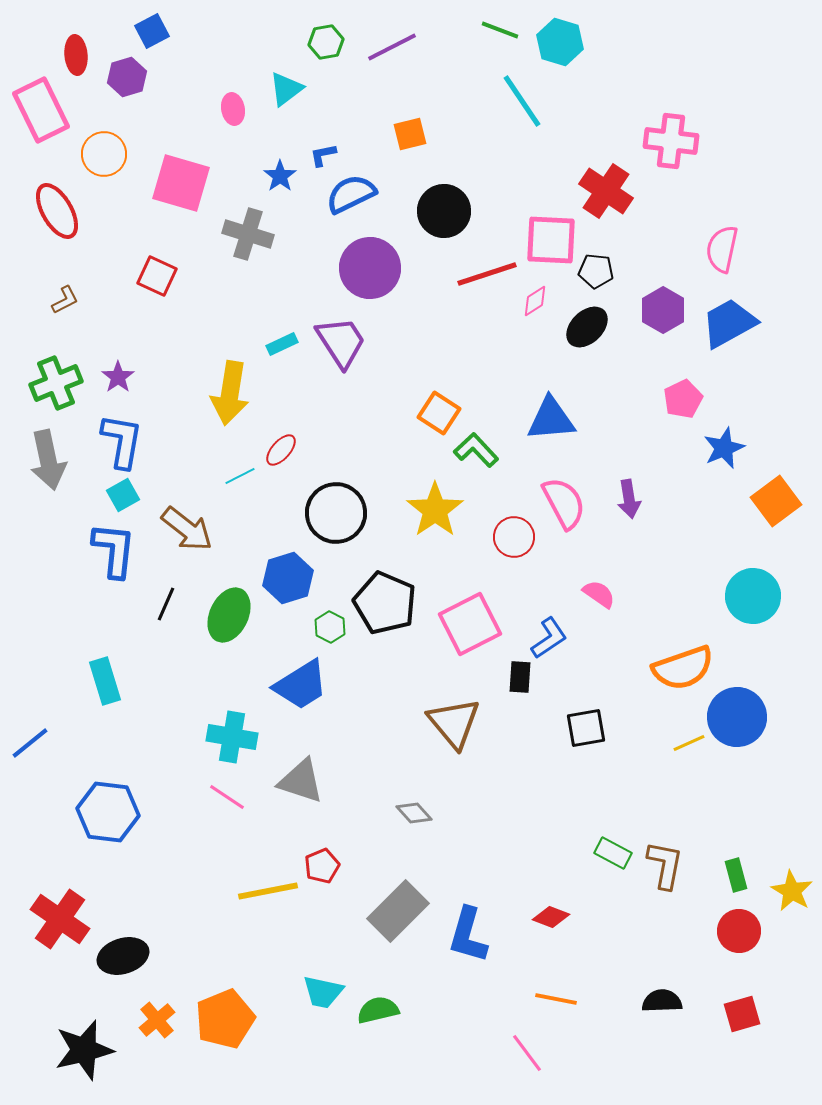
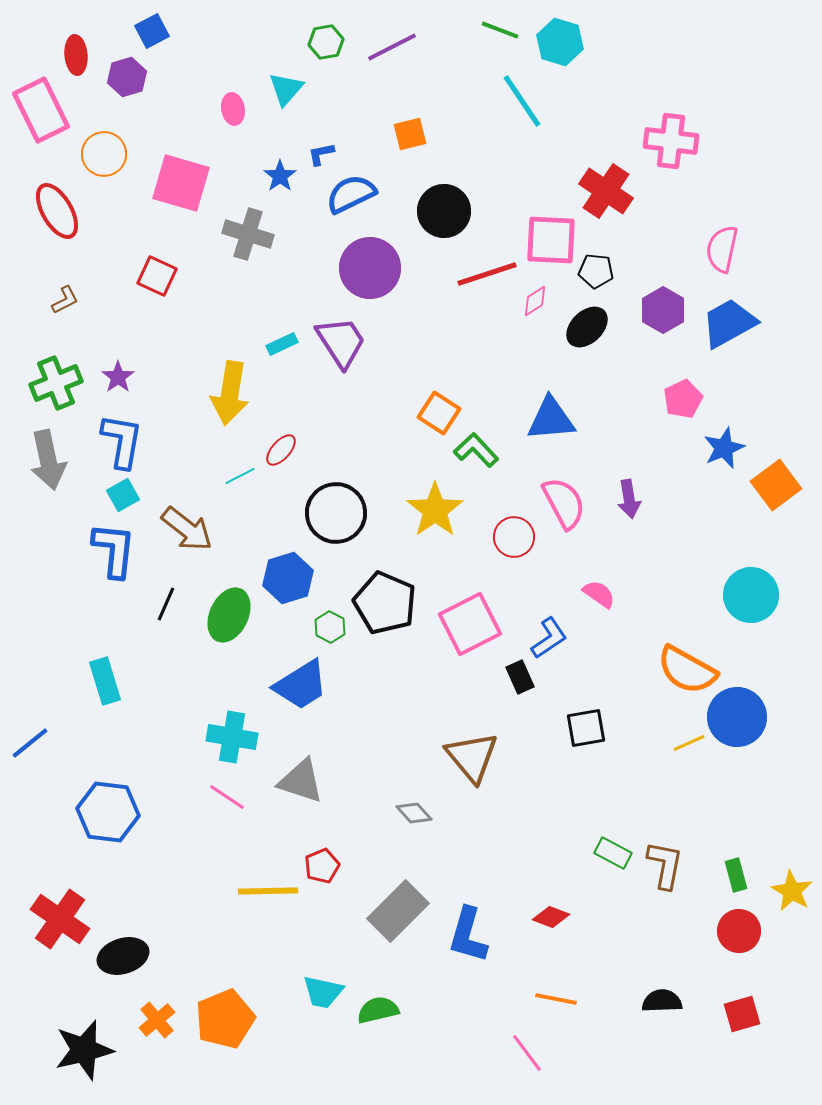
cyan triangle at (286, 89): rotated 12 degrees counterclockwise
blue L-shape at (323, 155): moved 2 px left, 1 px up
orange square at (776, 501): moved 16 px up
cyan circle at (753, 596): moved 2 px left, 1 px up
orange semicircle at (683, 668): moved 4 px right, 2 px down; rotated 48 degrees clockwise
black rectangle at (520, 677): rotated 28 degrees counterclockwise
brown triangle at (454, 723): moved 18 px right, 34 px down
yellow line at (268, 891): rotated 10 degrees clockwise
